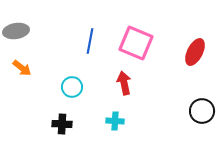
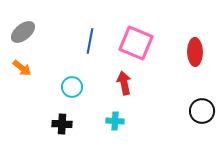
gray ellipse: moved 7 px right, 1 px down; rotated 30 degrees counterclockwise
red ellipse: rotated 28 degrees counterclockwise
